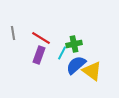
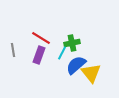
gray line: moved 17 px down
green cross: moved 2 px left, 1 px up
yellow triangle: moved 1 px left, 2 px down; rotated 15 degrees clockwise
